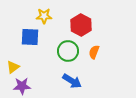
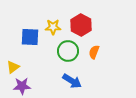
yellow star: moved 9 px right, 11 px down
